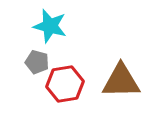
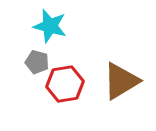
brown triangle: rotated 30 degrees counterclockwise
